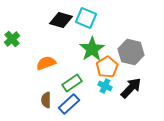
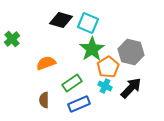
cyan square: moved 2 px right, 5 px down
orange pentagon: moved 1 px right
brown semicircle: moved 2 px left
blue rectangle: moved 10 px right; rotated 20 degrees clockwise
